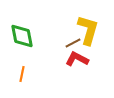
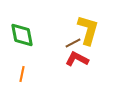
green diamond: moved 1 px up
